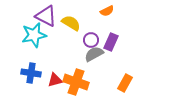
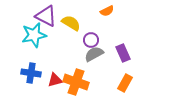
purple rectangle: moved 12 px right, 11 px down; rotated 48 degrees counterclockwise
